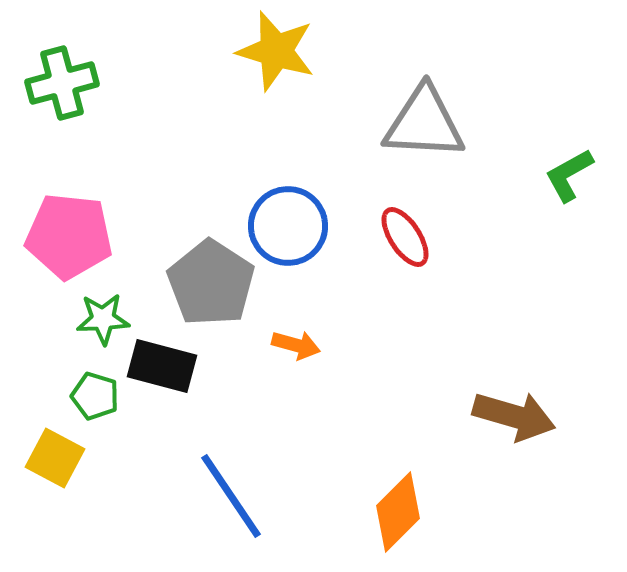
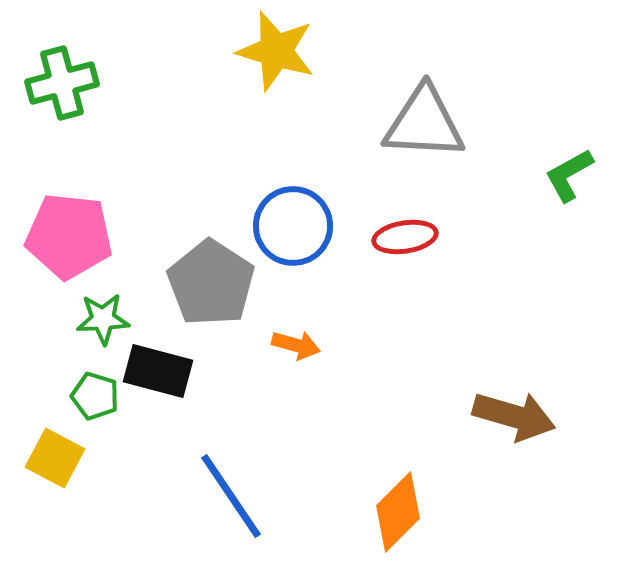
blue circle: moved 5 px right
red ellipse: rotated 66 degrees counterclockwise
black rectangle: moved 4 px left, 5 px down
